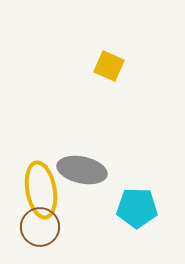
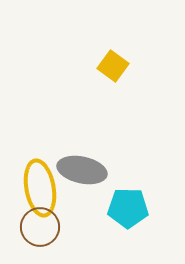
yellow square: moved 4 px right; rotated 12 degrees clockwise
yellow ellipse: moved 1 px left, 2 px up
cyan pentagon: moved 9 px left
